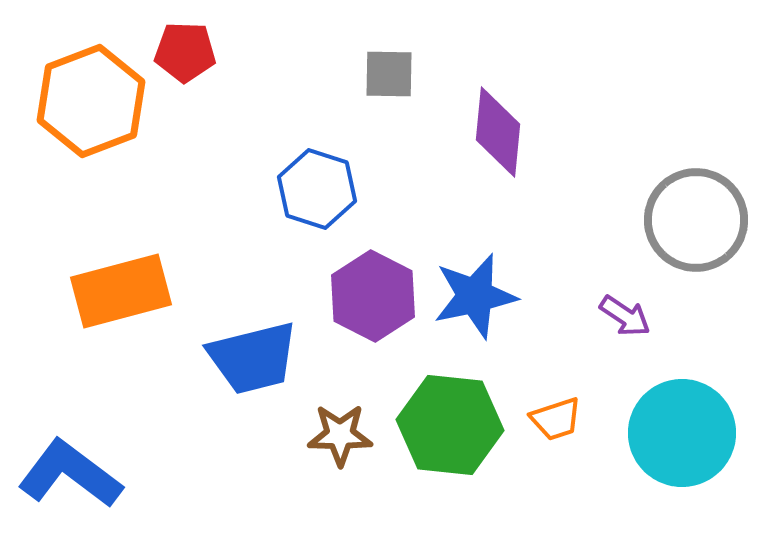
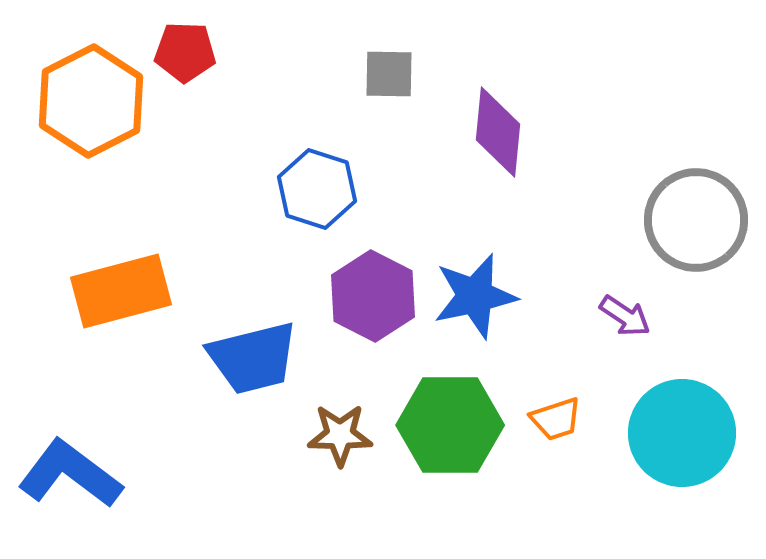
orange hexagon: rotated 6 degrees counterclockwise
green hexagon: rotated 6 degrees counterclockwise
